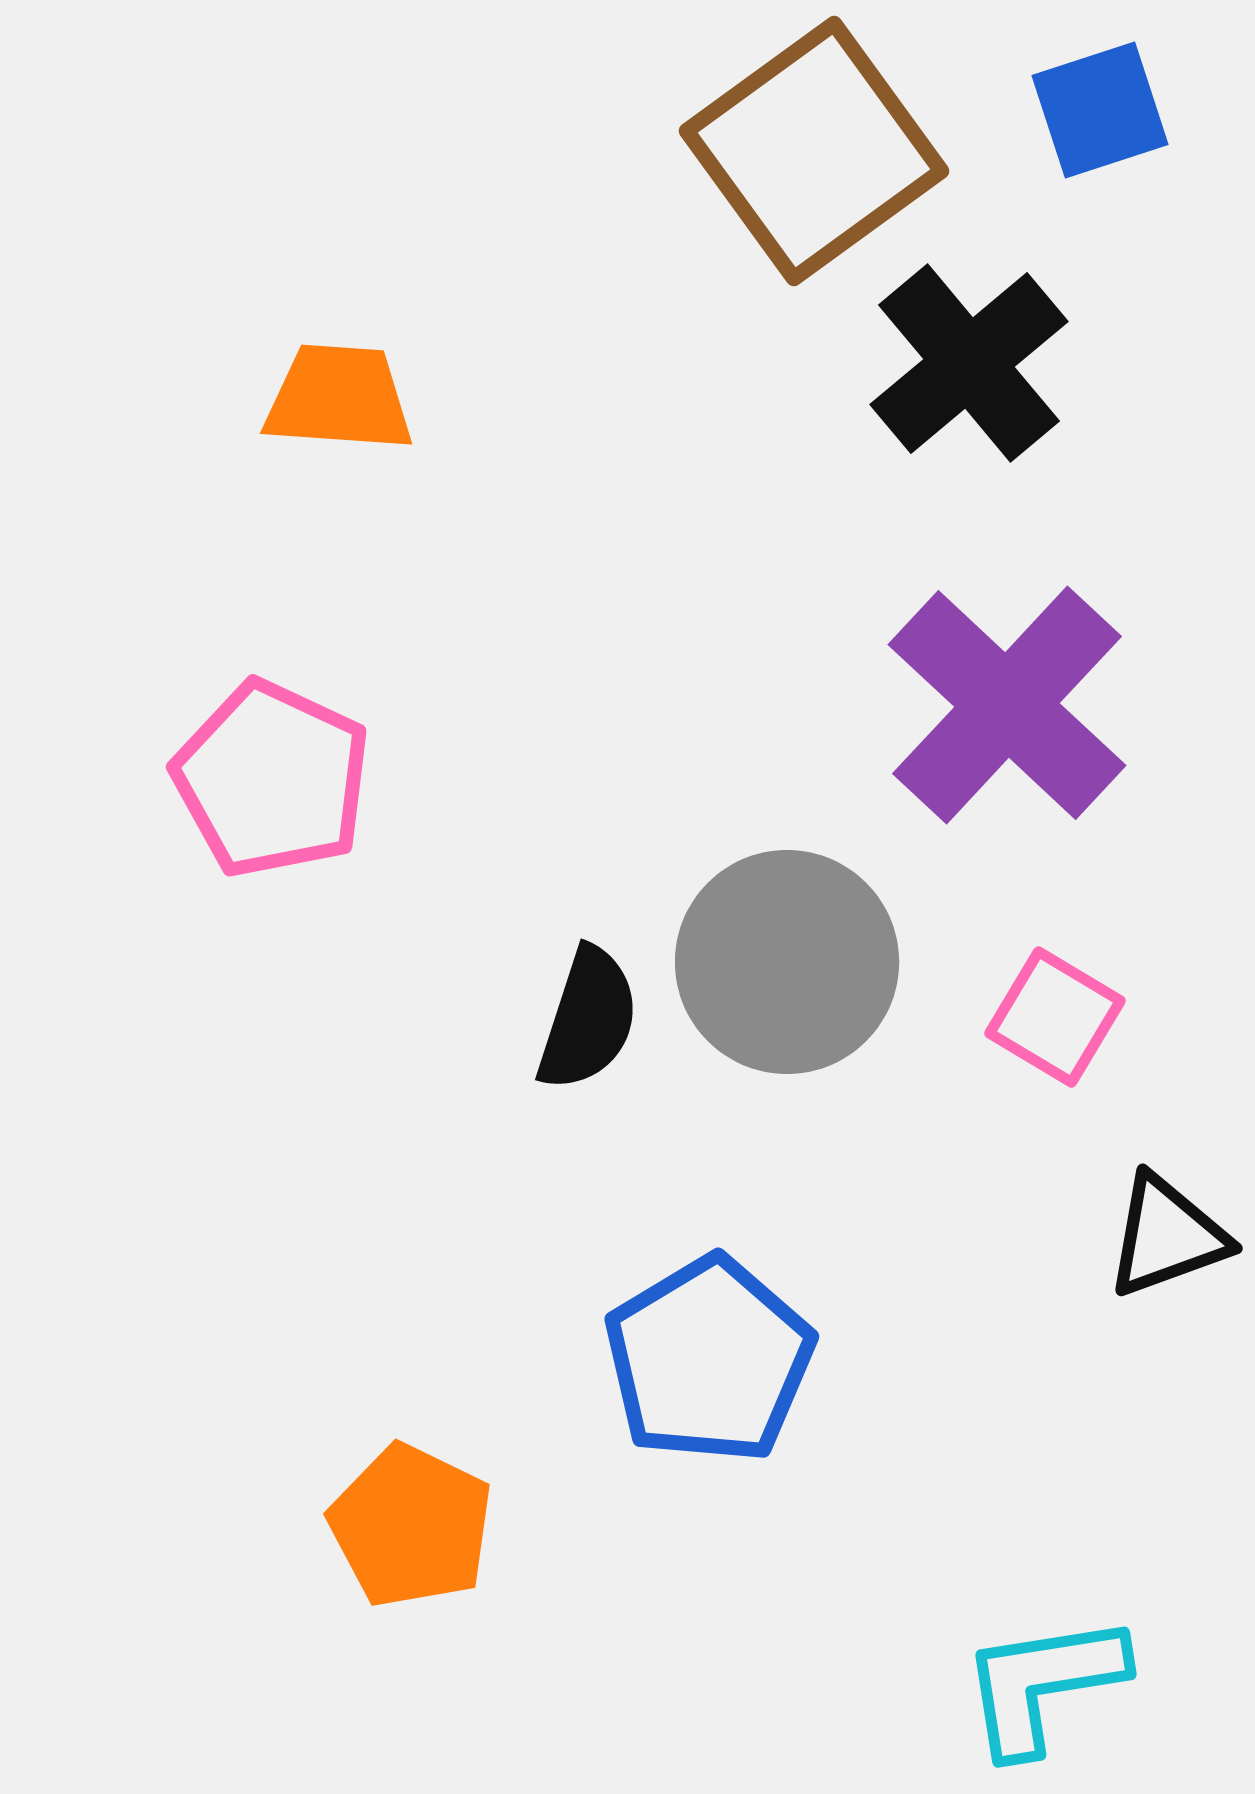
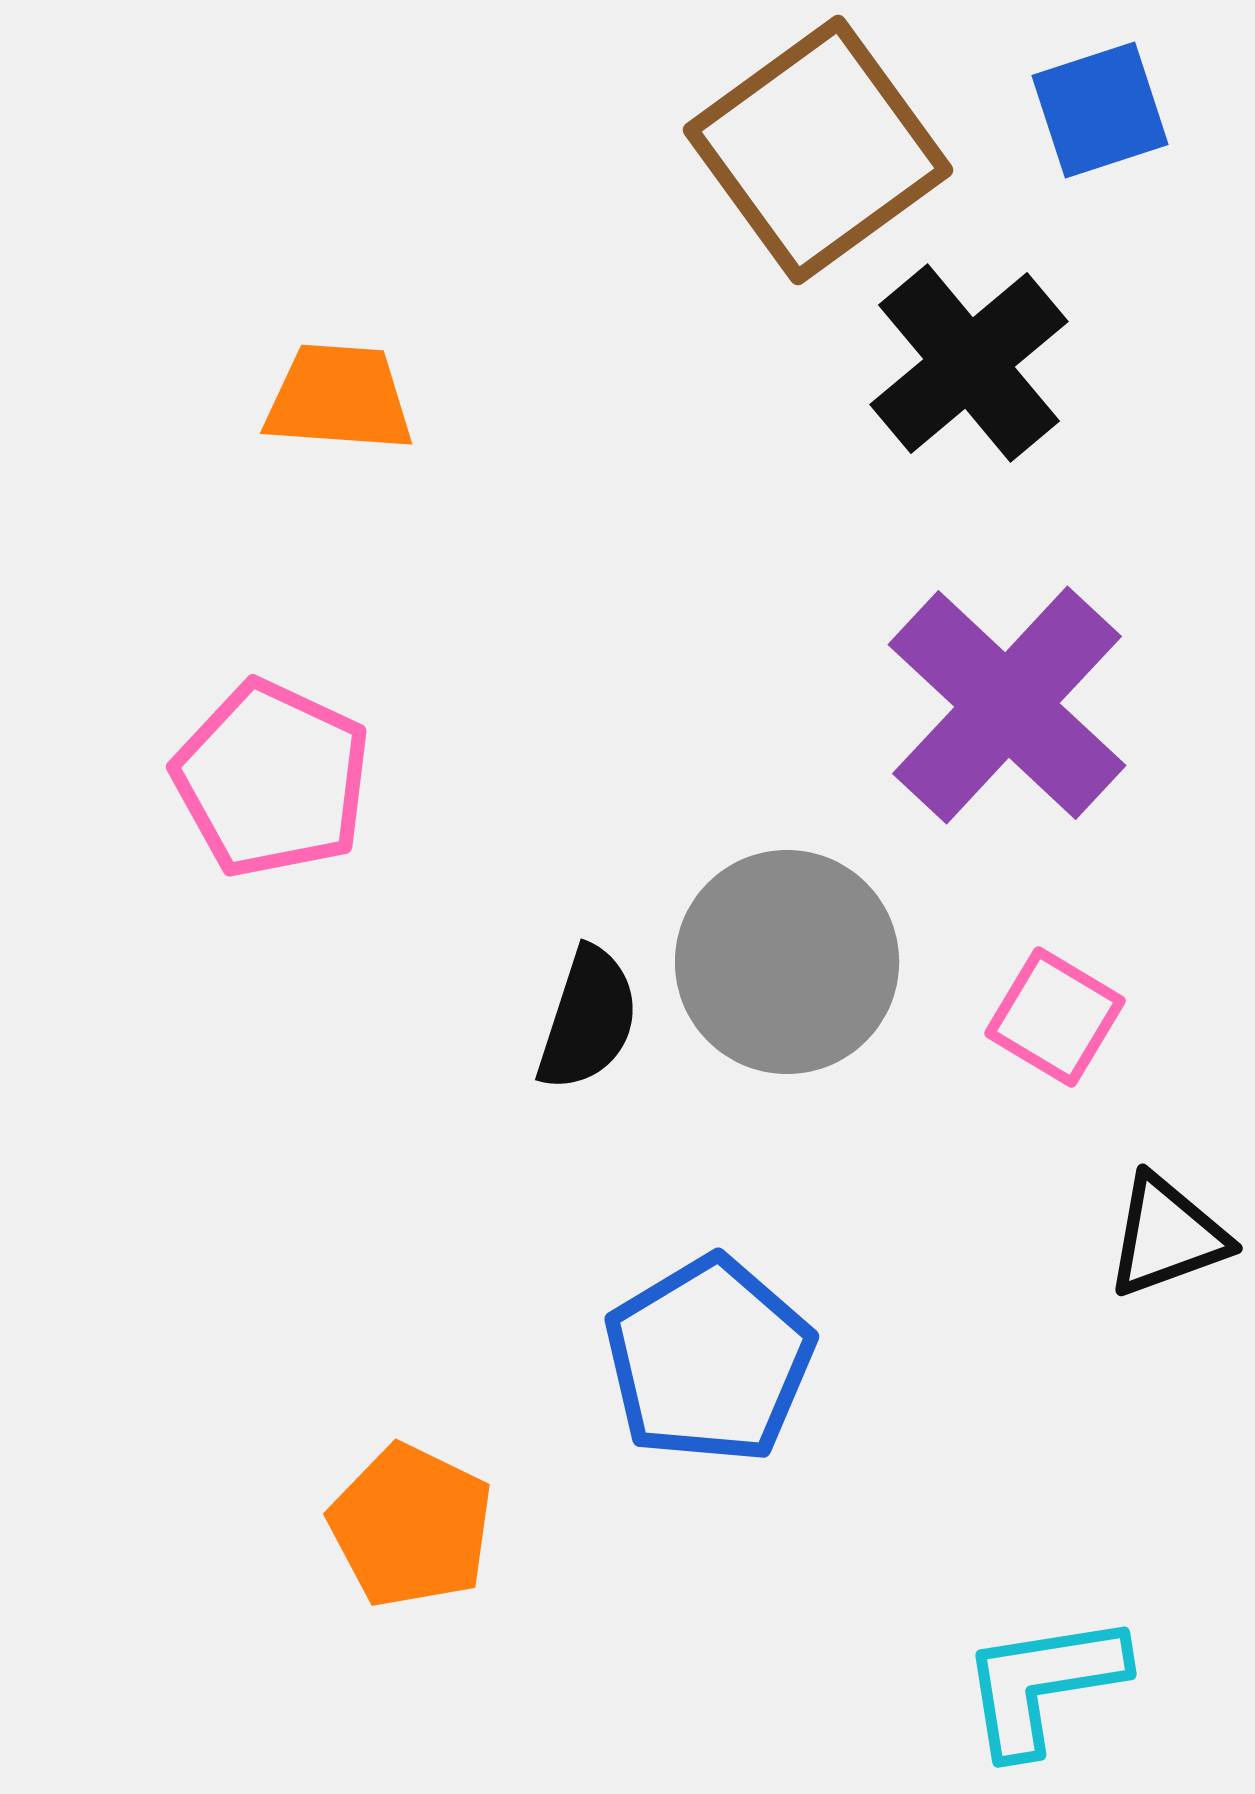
brown square: moved 4 px right, 1 px up
